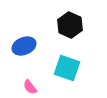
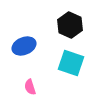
cyan square: moved 4 px right, 5 px up
pink semicircle: rotated 21 degrees clockwise
